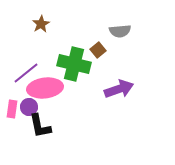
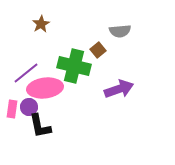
green cross: moved 2 px down
